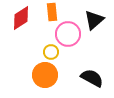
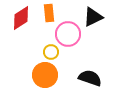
orange rectangle: moved 3 px left, 1 px down
black triangle: moved 1 px left, 3 px up; rotated 15 degrees clockwise
black semicircle: moved 2 px left; rotated 10 degrees counterclockwise
